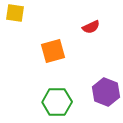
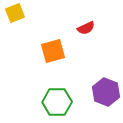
yellow square: rotated 30 degrees counterclockwise
red semicircle: moved 5 px left, 1 px down
